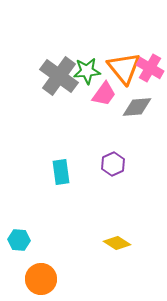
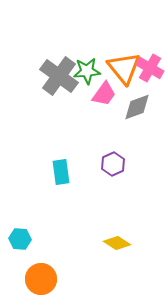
gray diamond: rotated 16 degrees counterclockwise
cyan hexagon: moved 1 px right, 1 px up
